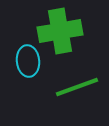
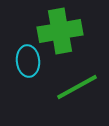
green line: rotated 9 degrees counterclockwise
